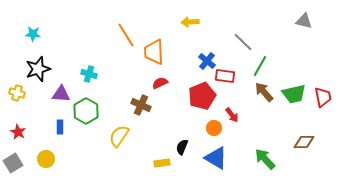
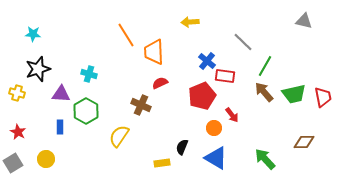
green line: moved 5 px right
